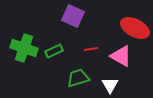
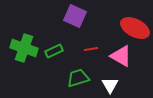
purple square: moved 2 px right
